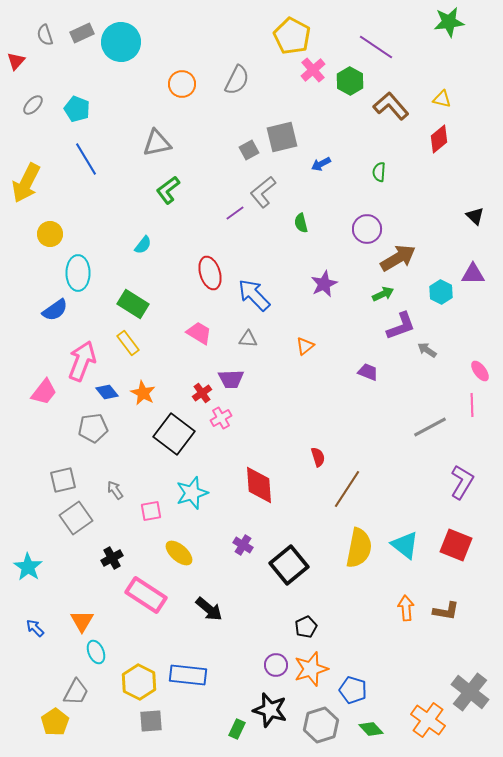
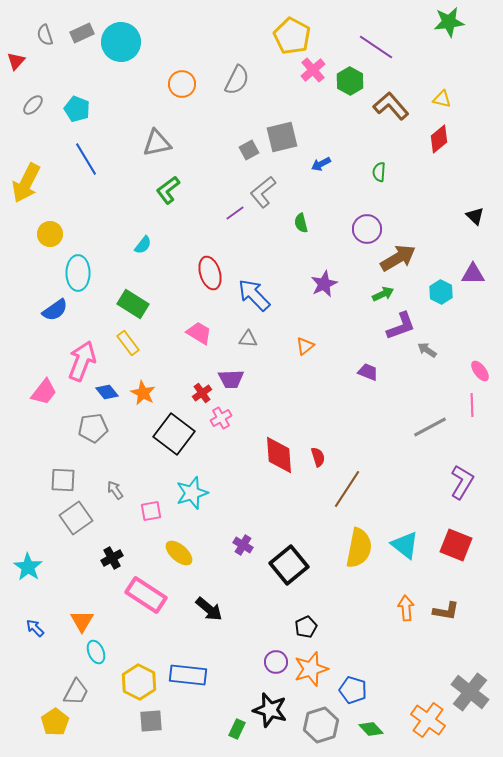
gray square at (63, 480): rotated 16 degrees clockwise
red diamond at (259, 485): moved 20 px right, 30 px up
purple circle at (276, 665): moved 3 px up
